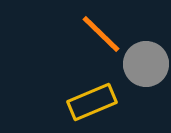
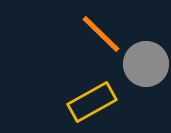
yellow rectangle: rotated 6 degrees counterclockwise
